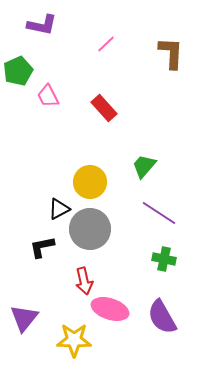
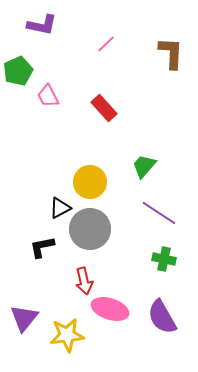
black triangle: moved 1 px right, 1 px up
yellow star: moved 7 px left, 5 px up; rotated 8 degrees counterclockwise
